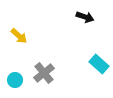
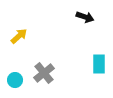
yellow arrow: rotated 84 degrees counterclockwise
cyan rectangle: rotated 48 degrees clockwise
